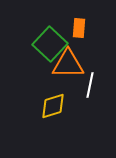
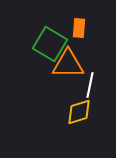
green square: rotated 12 degrees counterclockwise
yellow diamond: moved 26 px right, 6 px down
